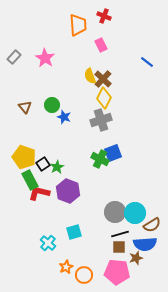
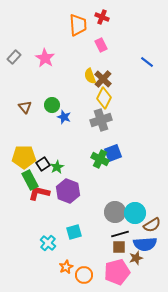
red cross: moved 2 px left, 1 px down
yellow pentagon: rotated 20 degrees counterclockwise
pink pentagon: rotated 20 degrees counterclockwise
